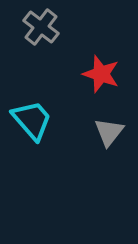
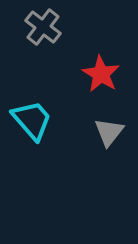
gray cross: moved 2 px right
red star: rotated 12 degrees clockwise
